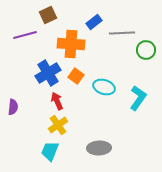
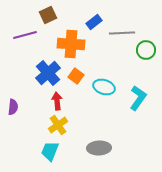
blue cross: rotated 10 degrees counterclockwise
red arrow: rotated 18 degrees clockwise
